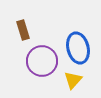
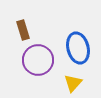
purple circle: moved 4 px left, 1 px up
yellow triangle: moved 3 px down
